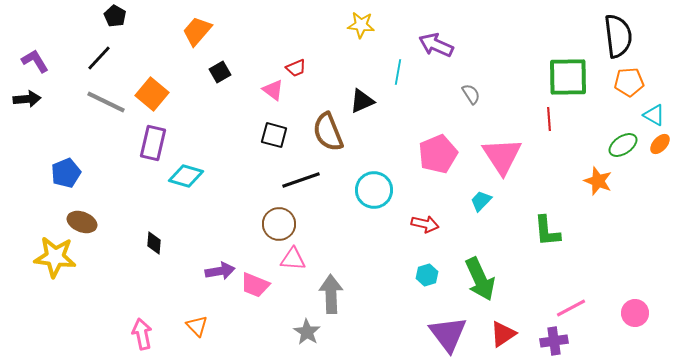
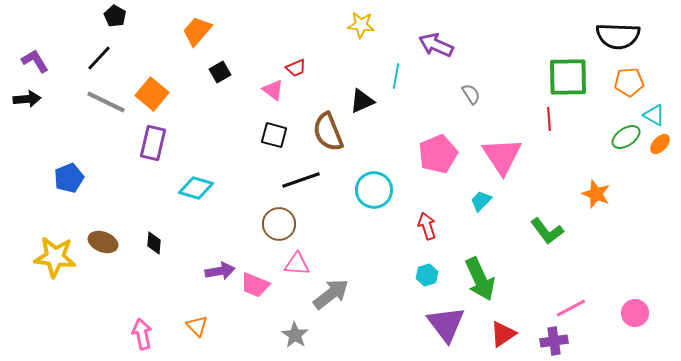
black semicircle at (618, 36): rotated 99 degrees clockwise
cyan line at (398, 72): moved 2 px left, 4 px down
green ellipse at (623, 145): moved 3 px right, 8 px up
blue pentagon at (66, 173): moved 3 px right, 5 px down
cyan diamond at (186, 176): moved 10 px right, 12 px down
orange star at (598, 181): moved 2 px left, 13 px down
brown ellipse at (82, 222): moved 21 px right, 20 px down
red arrow at (425, 224): moved 2 px right, 2 px down; rotated 120 degrees counterclockwise
green L-shape at (547, 231): rotated 32 degrees counterclockwise
pink triangle at (293, 259): moved 4 px right, 5 px down
gray arrow at (331, 294): rotated 54 degrees clockwise
gray star at (307, 332): moved 12 px left, 3 px down
purple triangle at (448, 334): moved 2 px left, 10 px up
